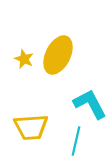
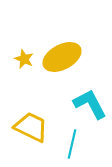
yellow ellipse: moved 4 px right, 2 px down; rotated 36 degrees clockwise
yellow trapezoid: rotated 150 degrees counterclockwise
cyan line: moved 4 px left, 3 px down
